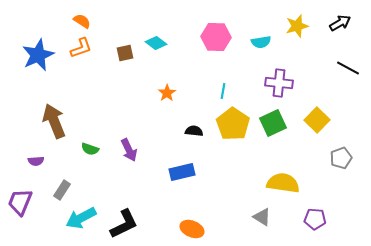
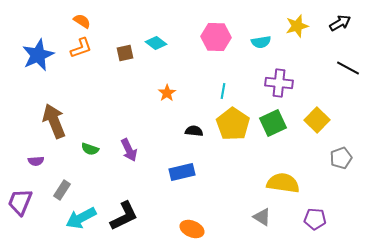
black L-shape: moved 8 px up
